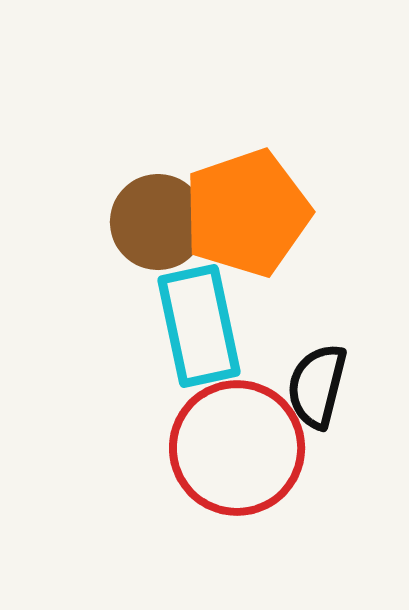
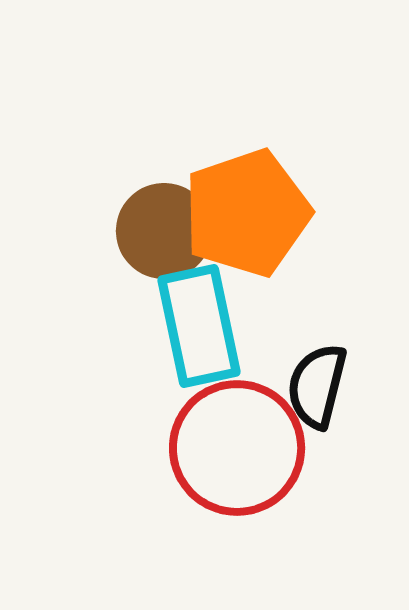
brown circle: moved 6 px right, 9 px down
